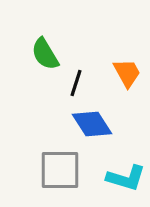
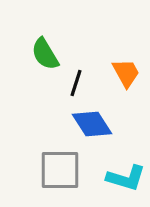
orange trapezoid: moved 1 px left
